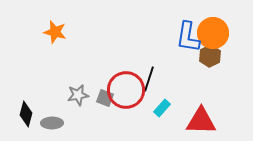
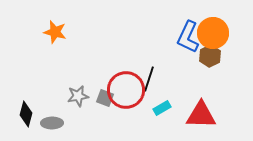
blue L-shape: rotated 16 degrees clockwise
gray star: moved 1 px down
cyan rectangle: rotated 18 degrees clockwise
red triangle: moved 6 px up
